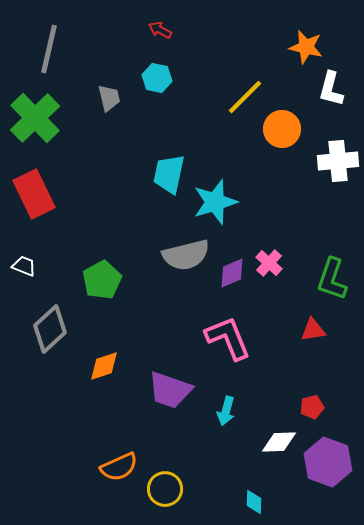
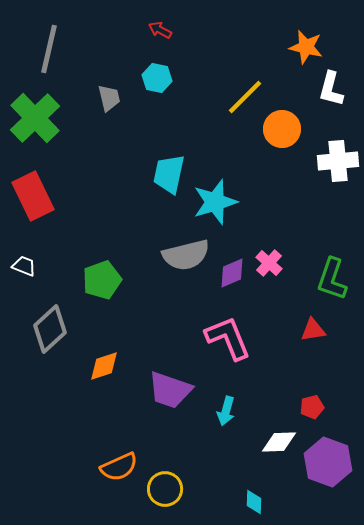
red rectangle: moved 1 px left, 2 px down
green pentagon: rotated 9 degrees clockwise
